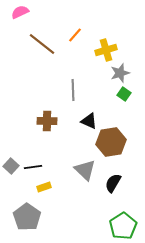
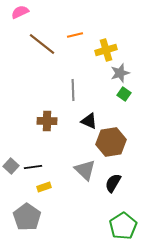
orange line: rotated 35 degrees clockwise
